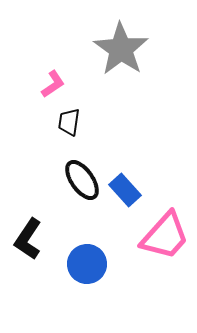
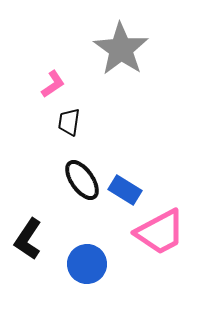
blue rectangle: rotated 16 degrees counterclockwise
pink trapezoid: moved 5 px left, 4 px up; rotated 20 degrees clockwise
